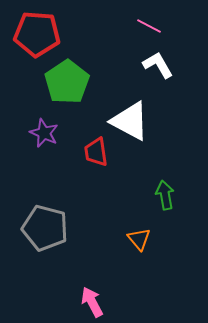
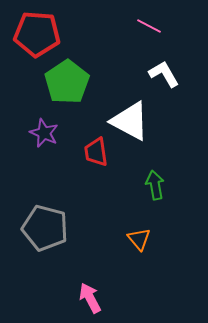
white L-shape: moved 6 px right, 9 px down
green arrow: moved 10 px left, 10 px up
pink arrow: moved 2 px left, 4 px up
